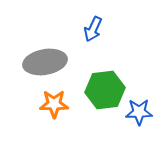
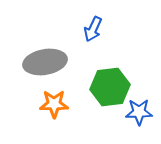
green hexagon: moved 5 px right, 3 px up
